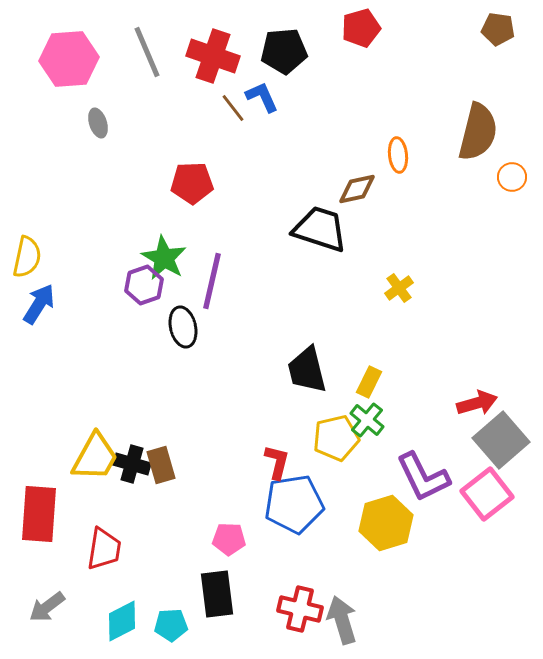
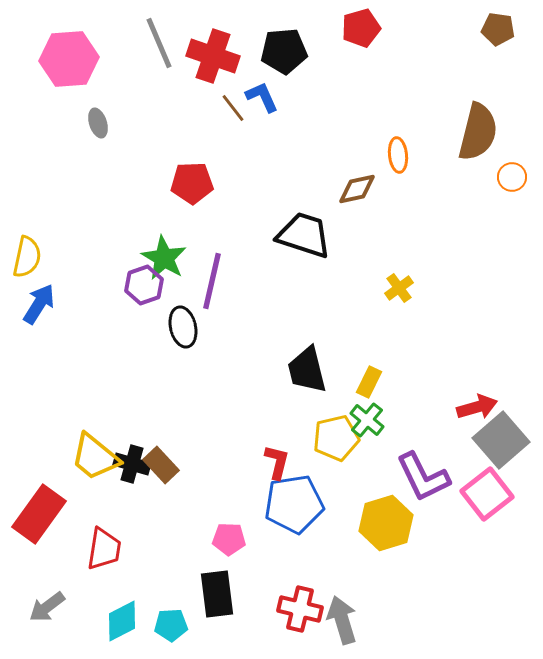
gray line at (147, 52): moved 12 px right, 9 px up
black trapezoid at (320, 229): moved 16 px left, 6 px down
red arrow at (477, 403): moved 4 px down
yellow trapezoid at (95, 457): rotated 100 degrees clockwise
brown rectangle at (161, 465): rotated 27 degrees counterclockwise
red rectangle at (39, 514): rotated 32 degrees clockwise
